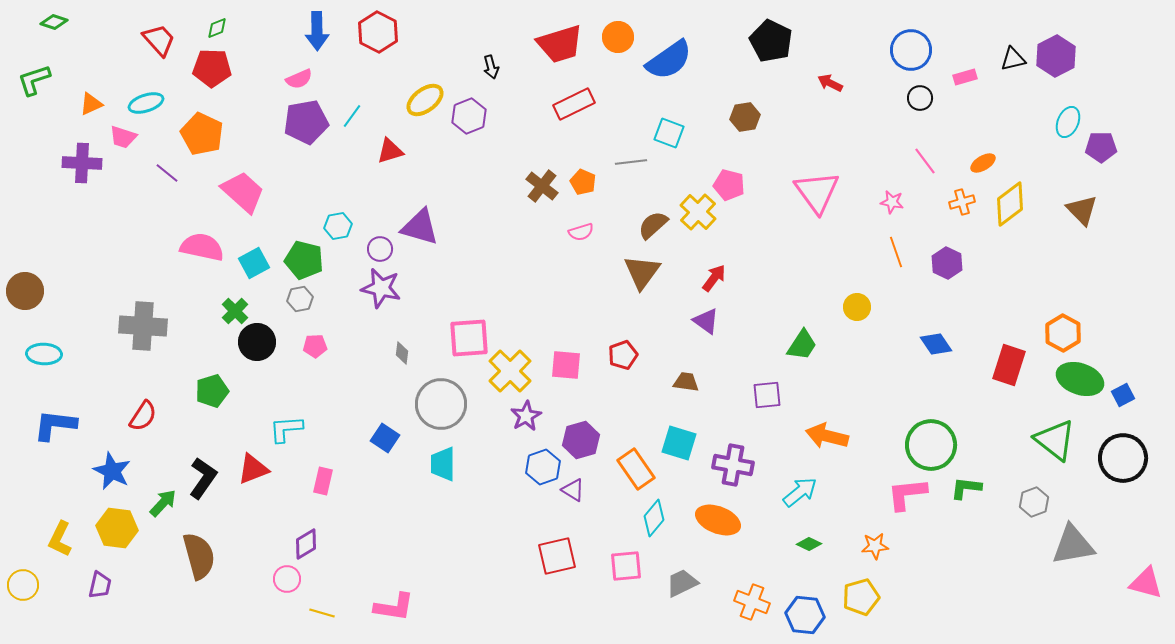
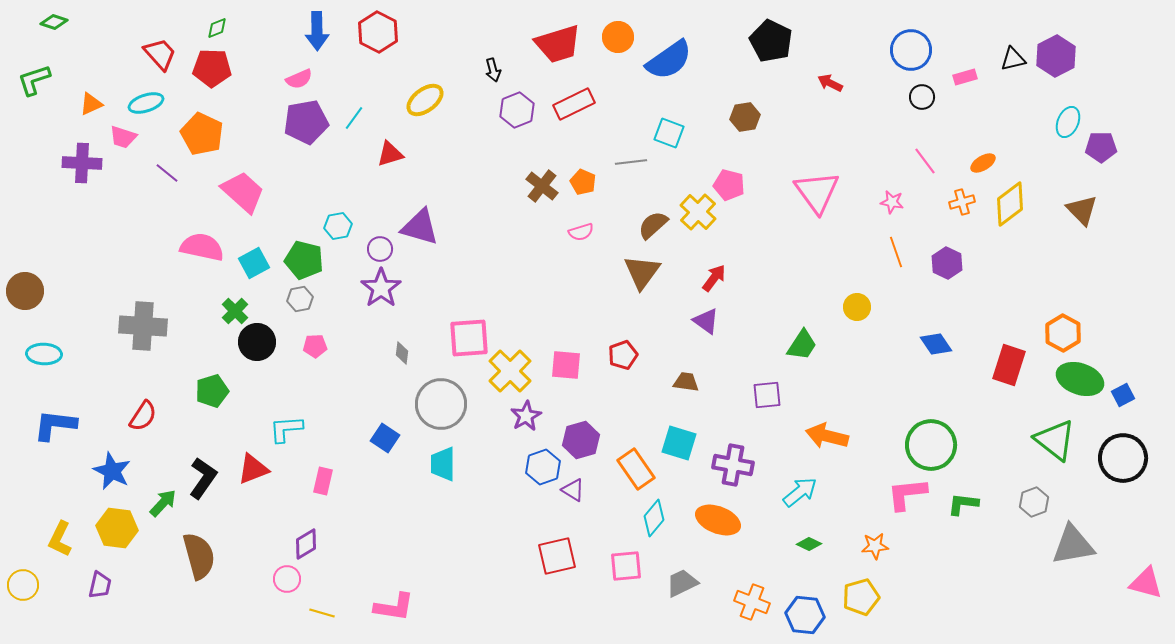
red trapezoid at (159, 40): moved 1 px right, 14 px down
red trapezoid at (560, 44): moved 2 px left
black arrow at (491, 67): moved 2 px right, 3 px down
black circle at (920, 98): moved 2 px right, 1 px up
cyan line at (352, 116): moved 2 px right, 2 px down
purple hexagon at (469, 116): moved 48 px right, 6 px up
red triangle at (390, 151): moved 3 px down
purple star at (381, 288): rotated 24 degrees clockwise
green L-shape at (966, 488): moved 3 px left, 16 px down
